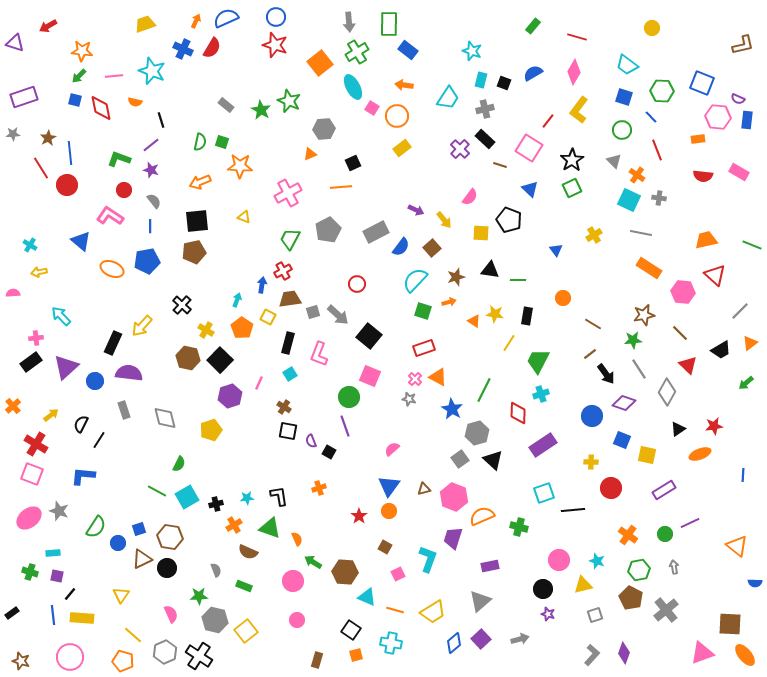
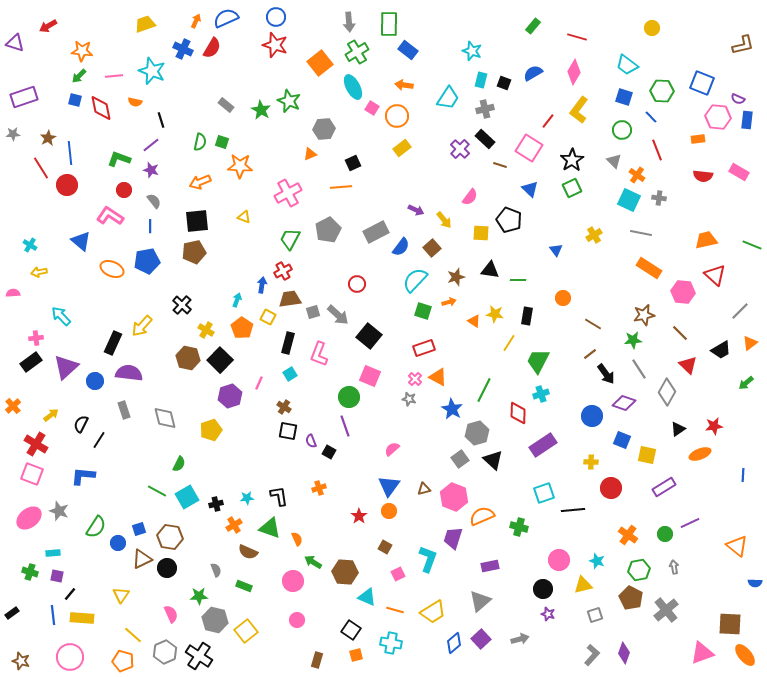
purple rectangle at (664, 490): moved 3 px up
